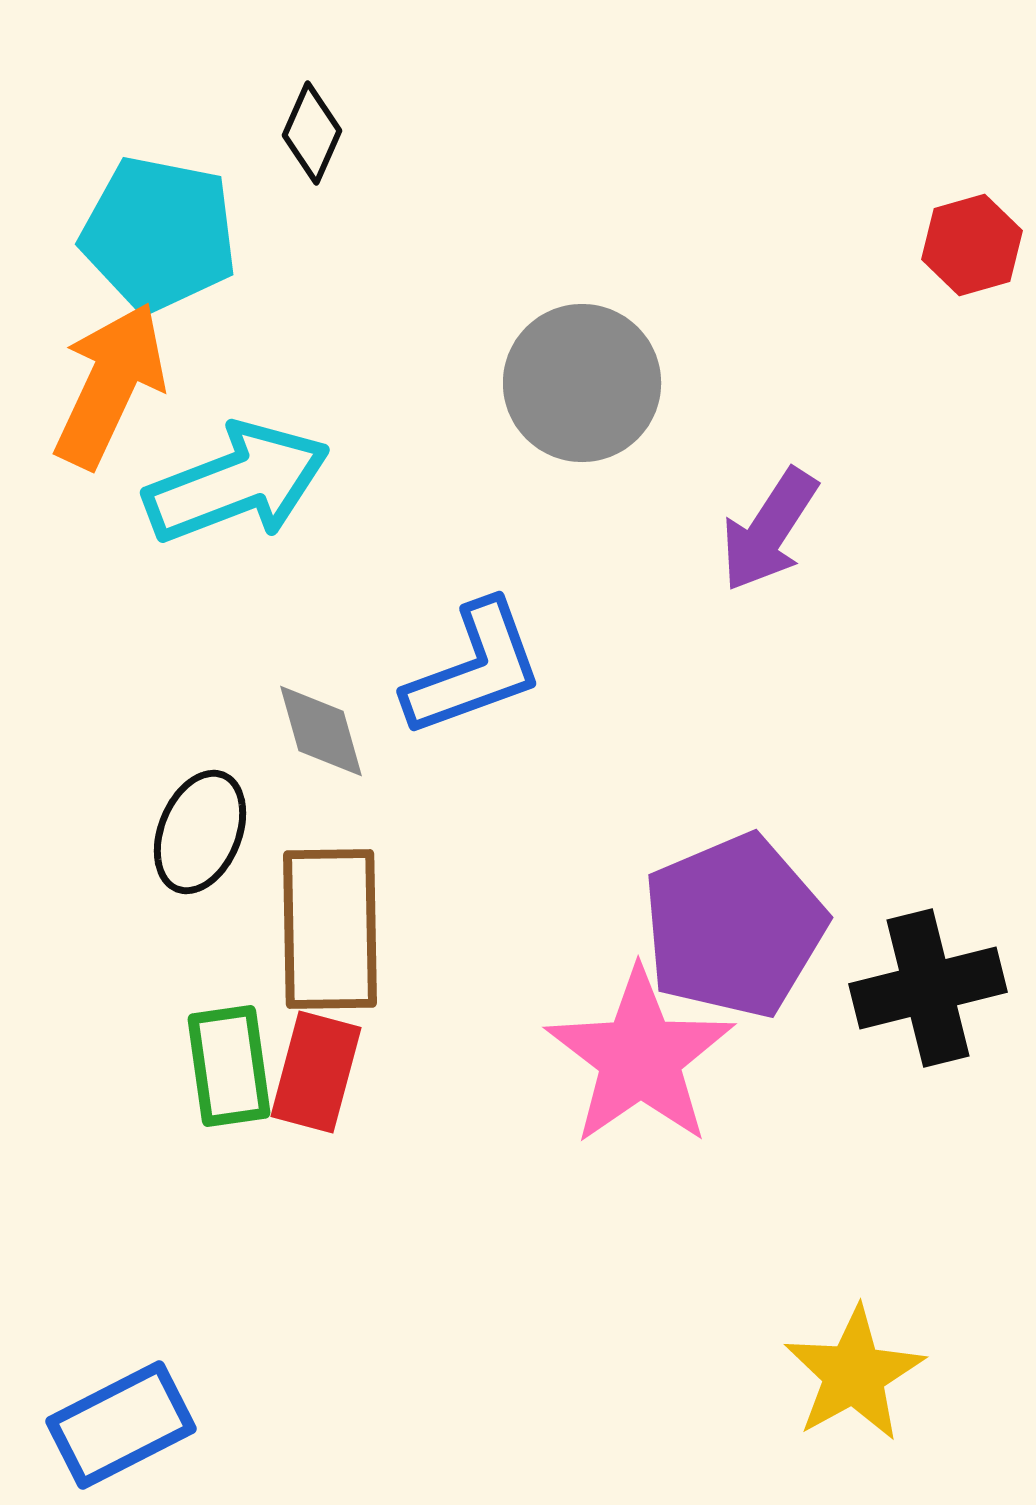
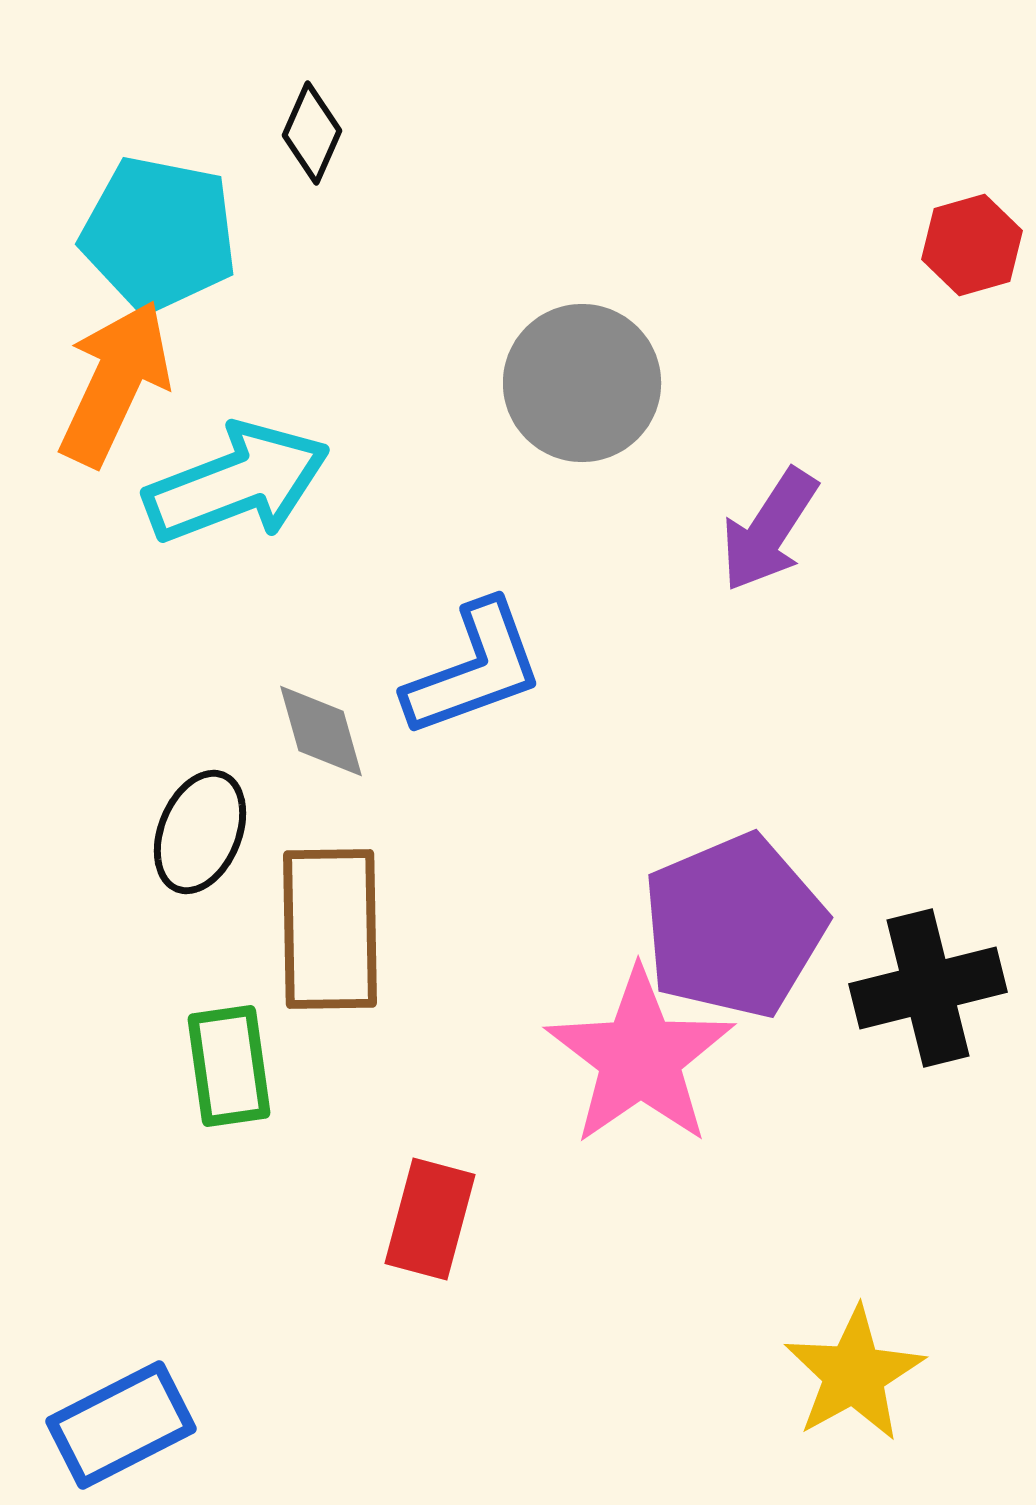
orange arrow: moved 5 px right, 2 px up
red rectangle: moved 114 px right, 147 px down
